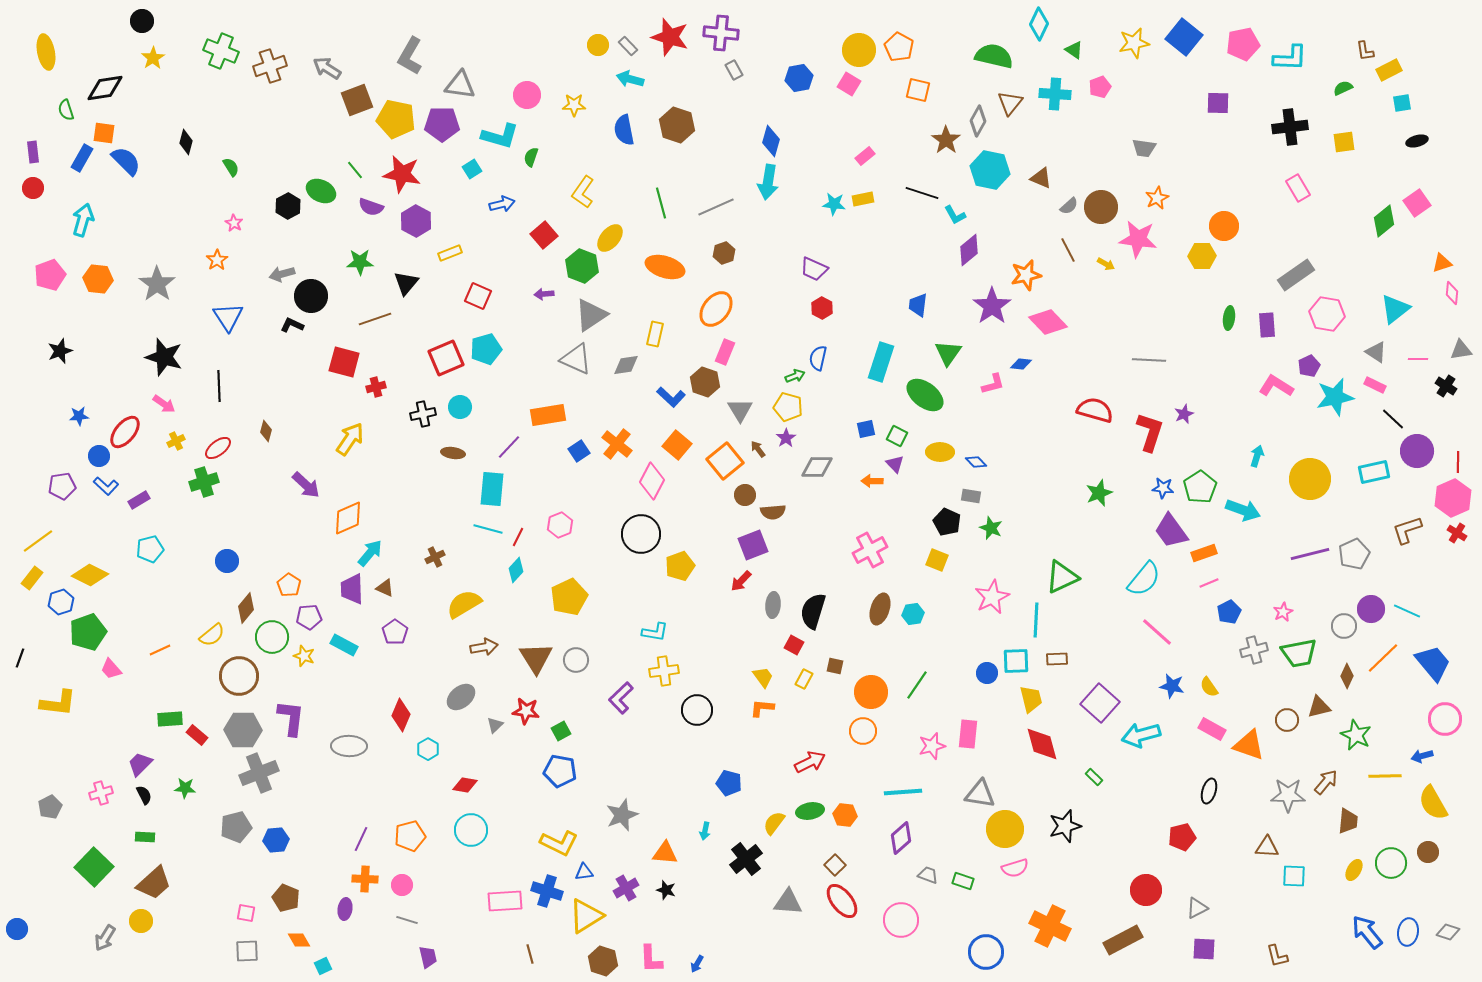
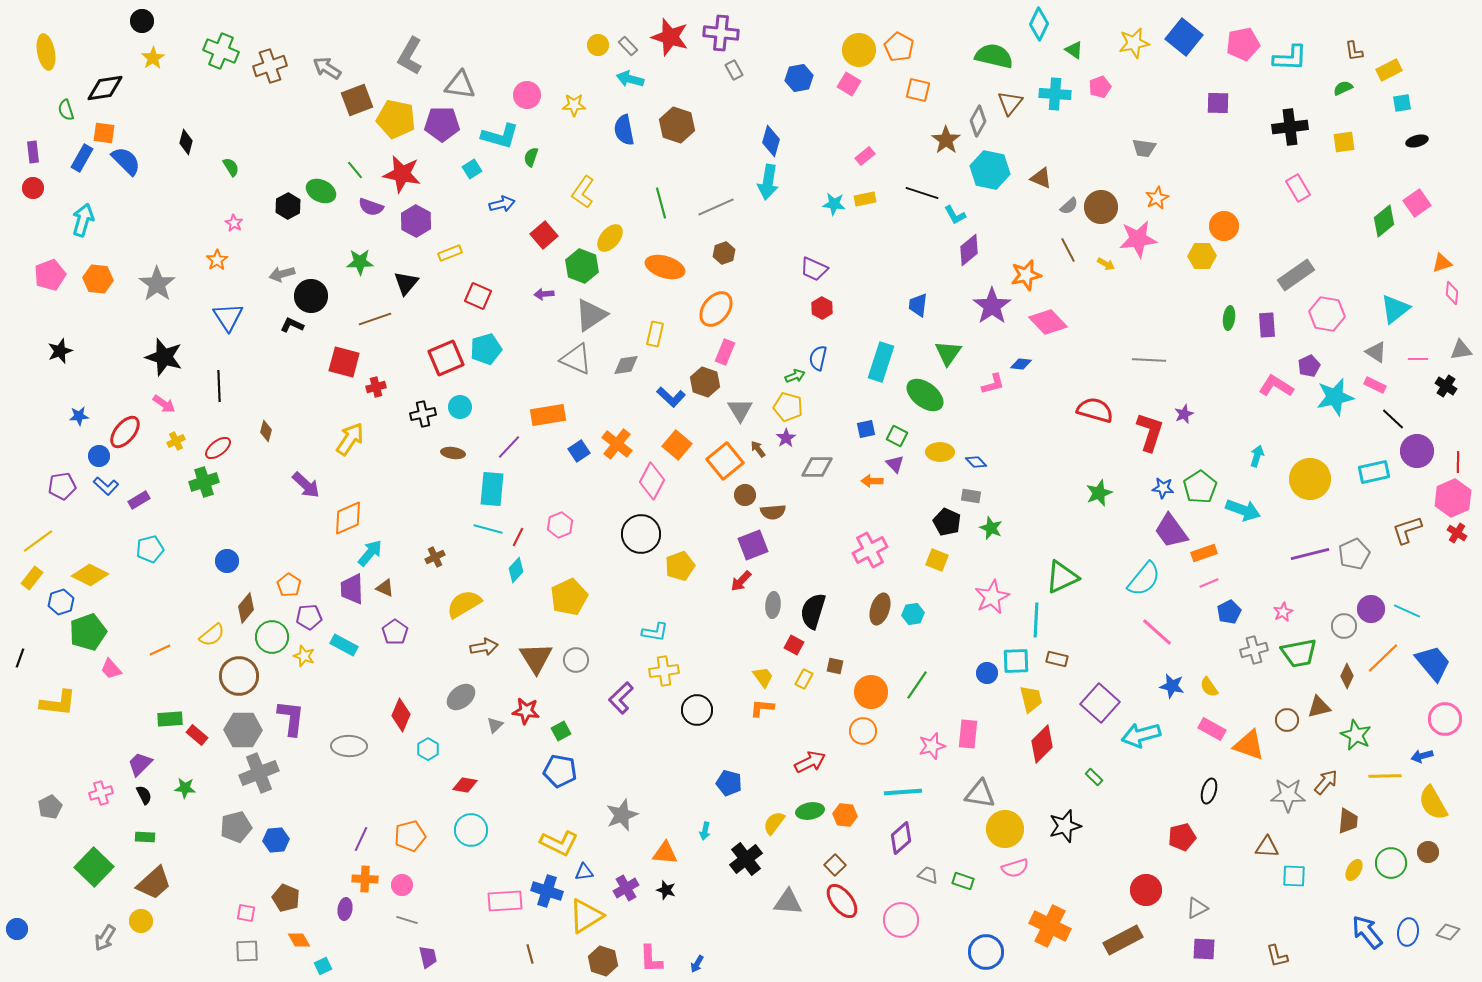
brown L-shape at (1365, 51): moved 11 px left
yellow rectangle at (863, 199): moved 2 px right
pink star at (1138, 239): rotated 15 degrees counterclockwise
brown rectangle at (1057, 659): rotated 15 degrees clockwise
red diamond at (1042, 744): rotated 60 degrees clockwise
